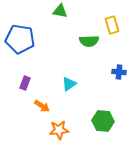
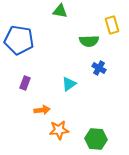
blue pentagon: moved 1 px left, 1 px down
blue cross: moved 20 px left, 4 px up; rotated 24 degrees clockwise
orange arrow: moved 4 px down; rotated 42 degrees counterclockwise
green hexagon: moved 7 px left, 18 px down
